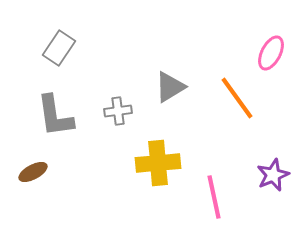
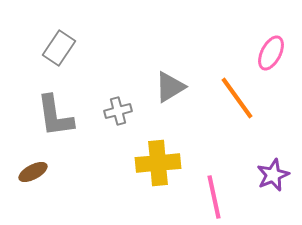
gray cross: rotated 8 degrees counterclockwise
